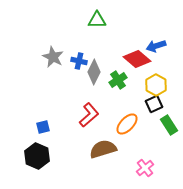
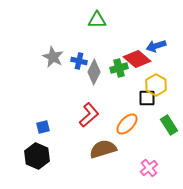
green cross: moved 1 px right, 12 px up; rotated 18 degrees clockwise
black square: moved 7 px left, 6 px up; rotated 24 degrees clockwise
pink cross: moved 4 px right
